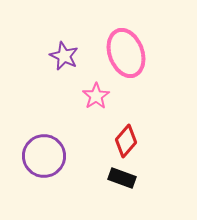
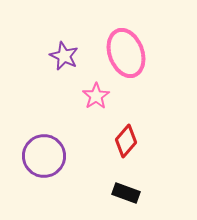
black rectangle: moved 4 px right, 15 px down
